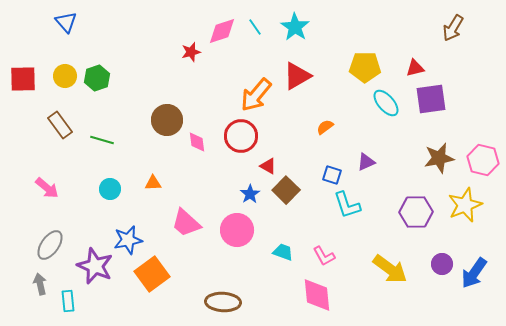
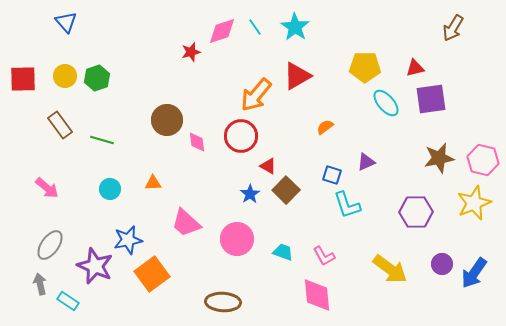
yellow star at (465, 205): moved 9 px right, 2 px up
pink circle at (237, 230): moved 9 px down
cyan rectangle at (68, 301): rotated 50 degrees counterclockwise
